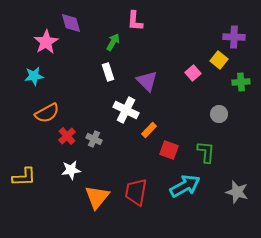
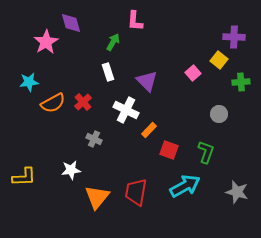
cyan star: moved 5 px left, 6 px down
orange semicircle: moved 6 px right, 10 px up
red cross: moved 16 px right, 34 px up
green L-shape: rotated 15 degrees clockwise
